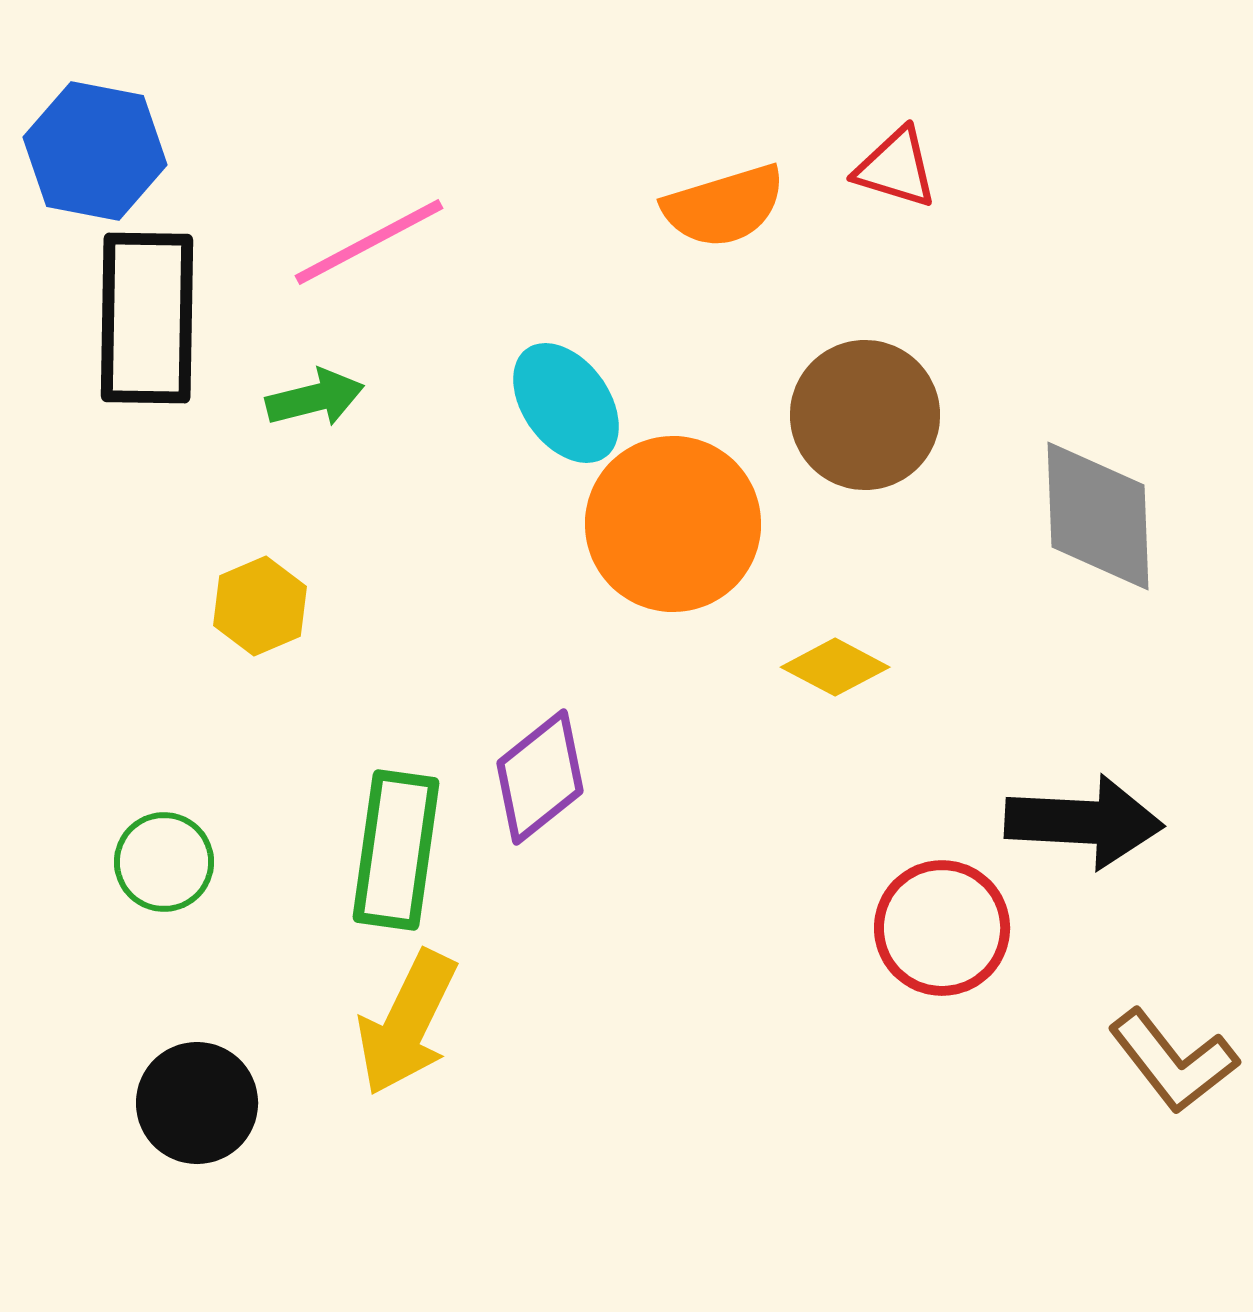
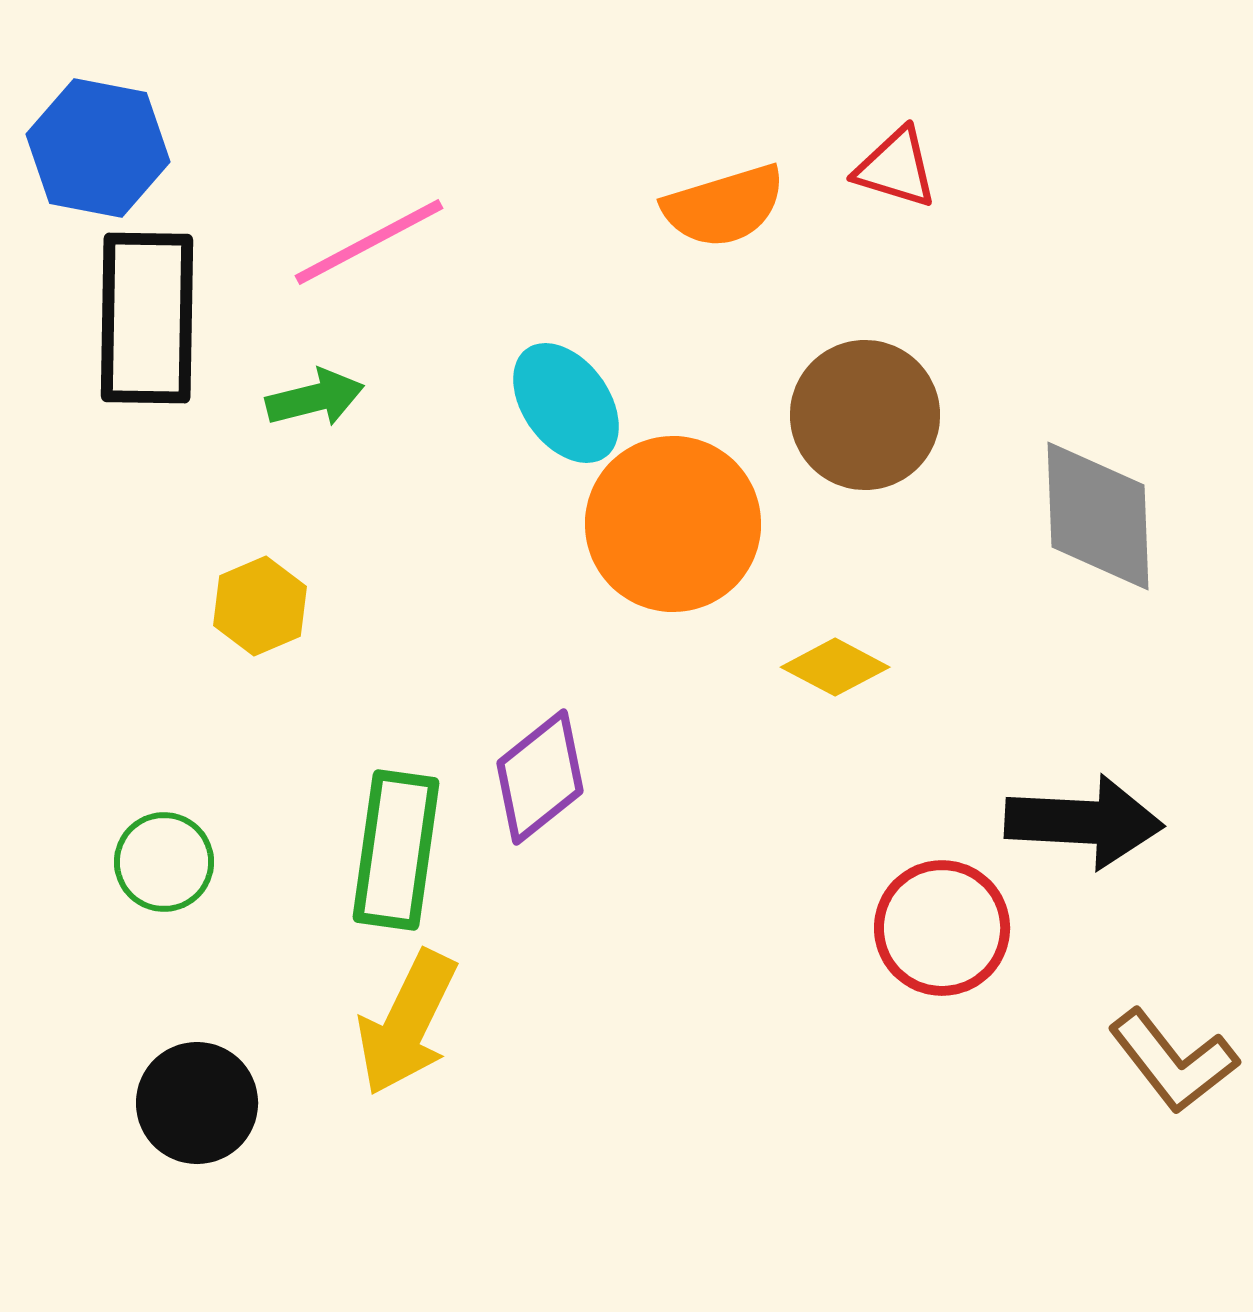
blue hexagon: moved 3 px right, 3 px up
